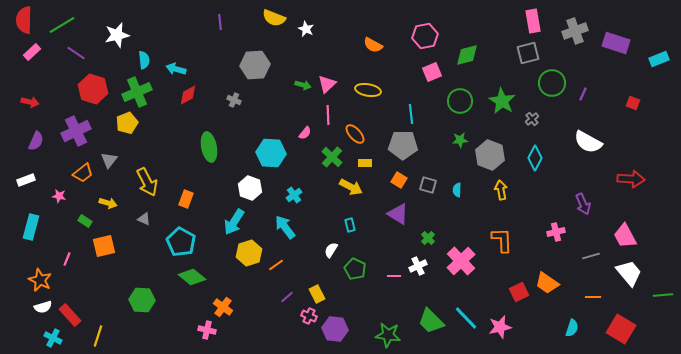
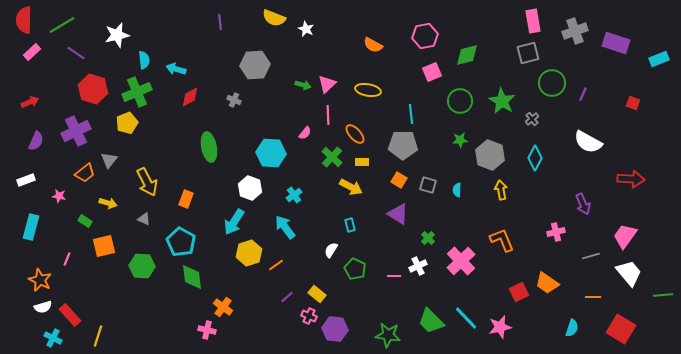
red diamond at (188, 95): moved 2 px right, 2 px down
red arrow at (30, 102): rotated 36 degrees counterclockwise
yellow rectangle at (365, 163): moved 3 px left, 1 px up
orange trapezoid at (83, 173): moved 2 px right
pink trapezoid at (625, 236): rotated 64 degrees clockwise
orange L-shape at (502, 240): rotated 20 degrees counterclockwise
green diamond at (192, 277): rotated 44 degrees clockwise
yellow rectangle at (317, 294): rotated 24 degrees counterclockwise
green hexagon at (142, 300): moved 34 px up
